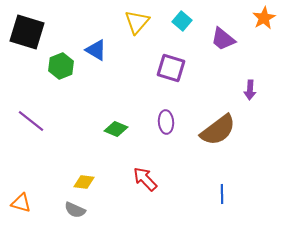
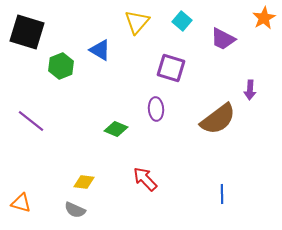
purple trapezoid: rotated 12 degrees counterclockwise
blue triangle: moved 4 px right
purple ellipse: moved 10 px left, 13 px up
brown semicircle: moved 11 px up
